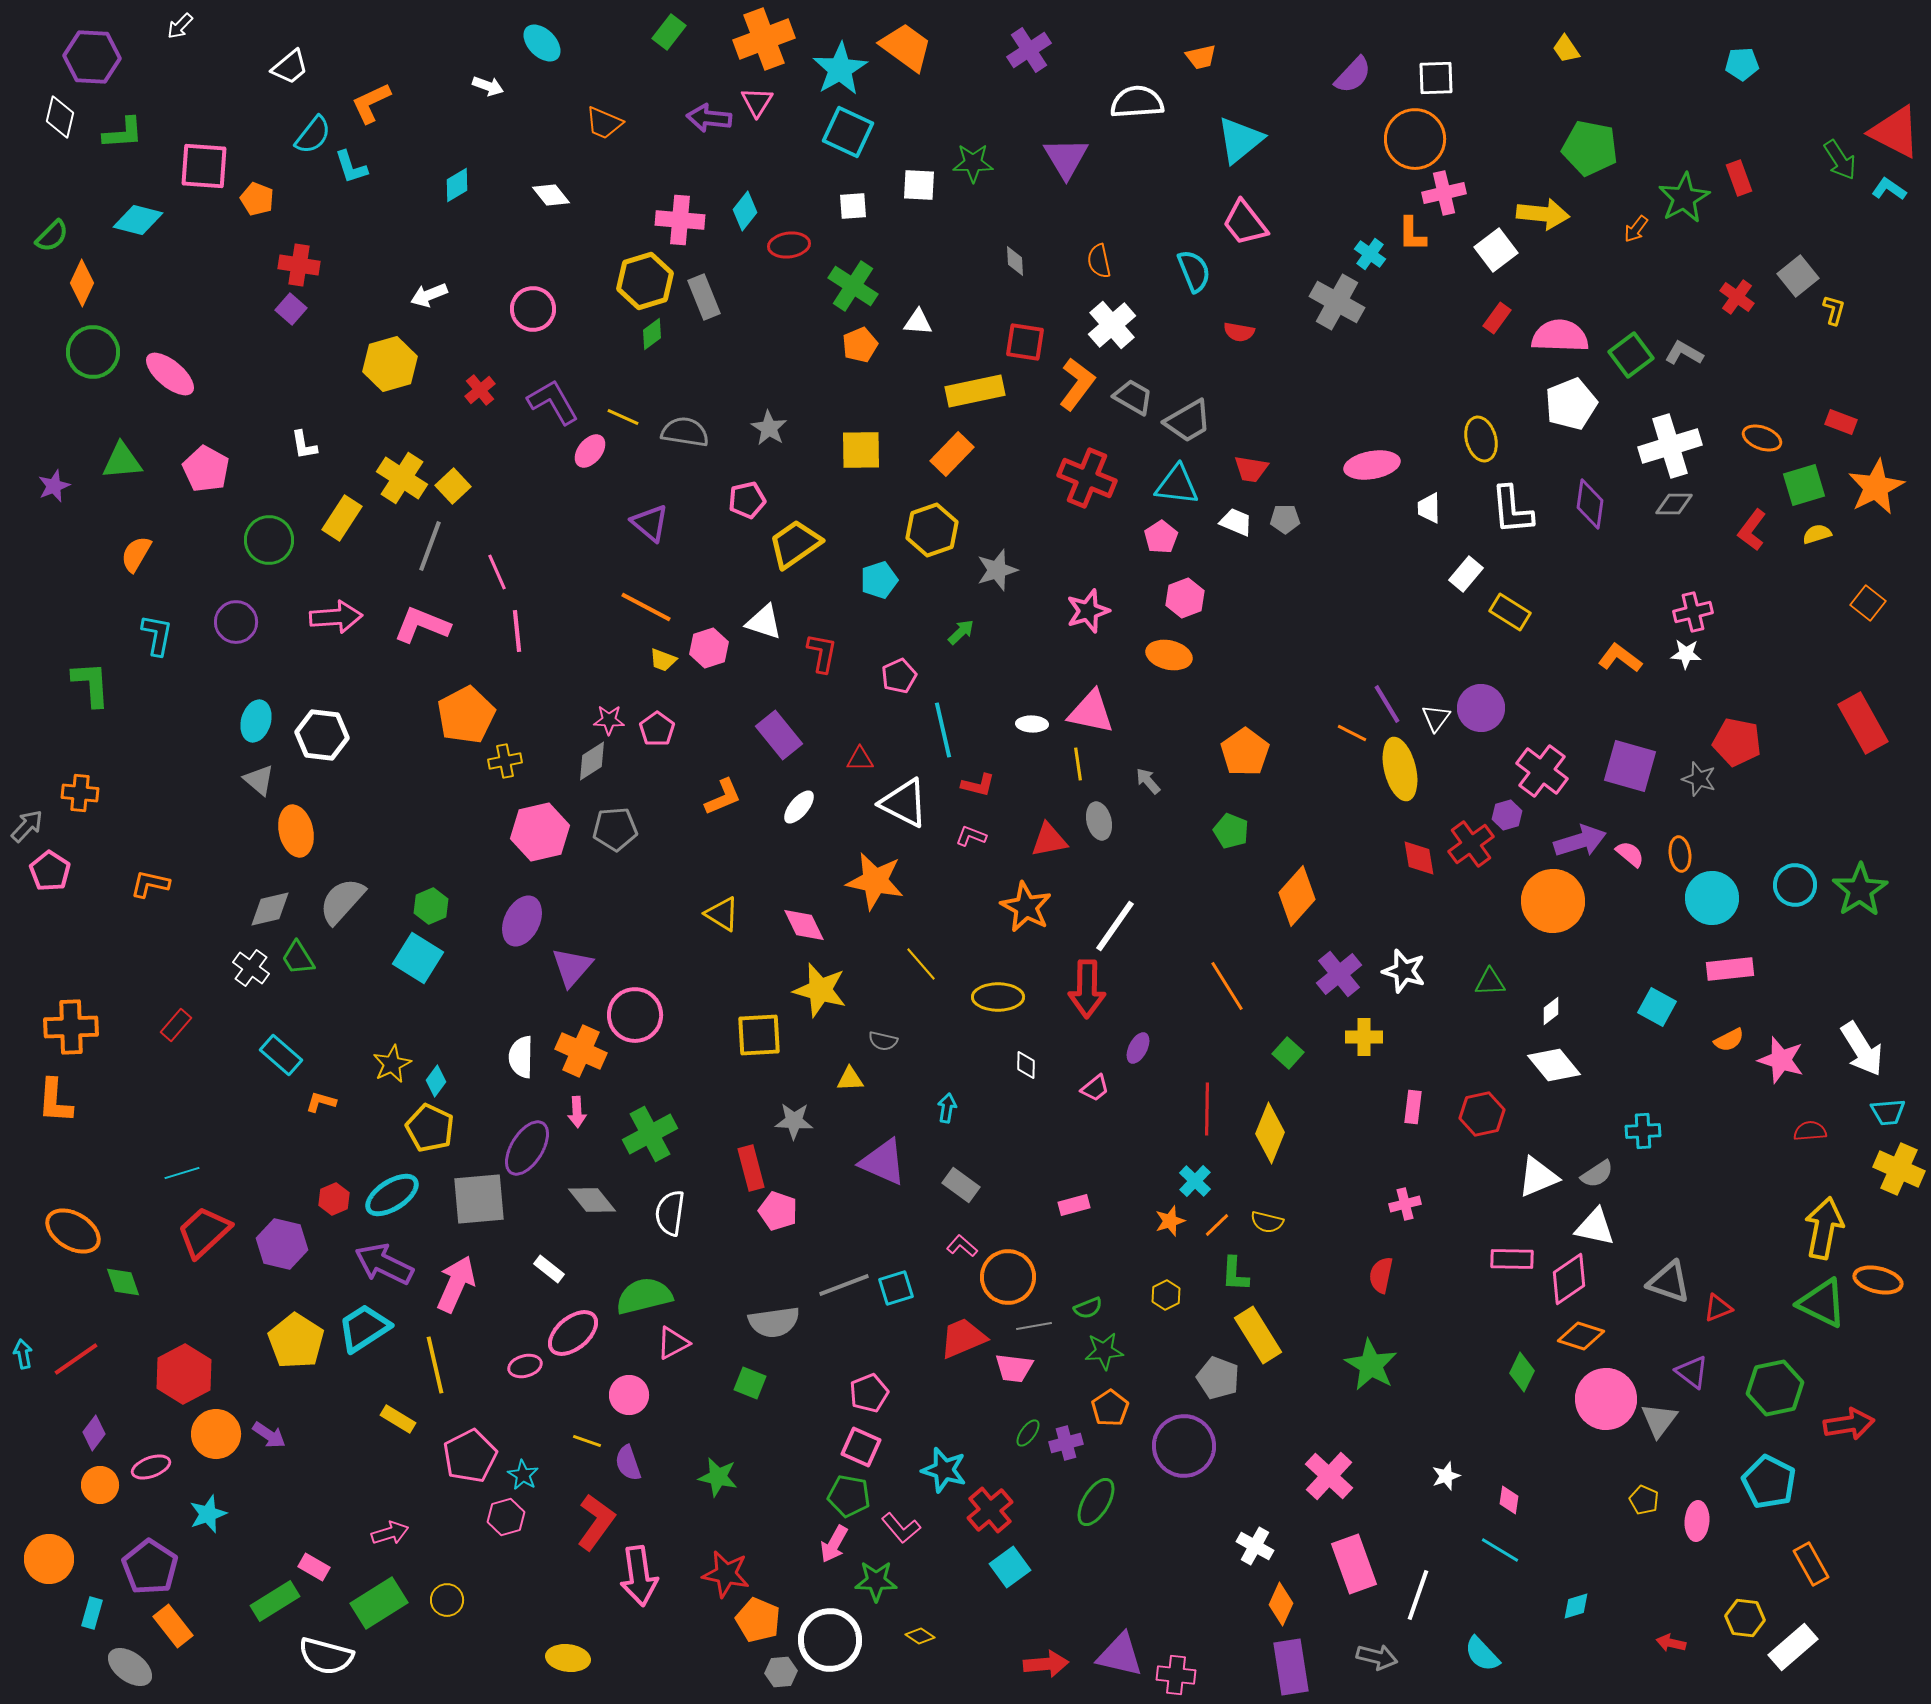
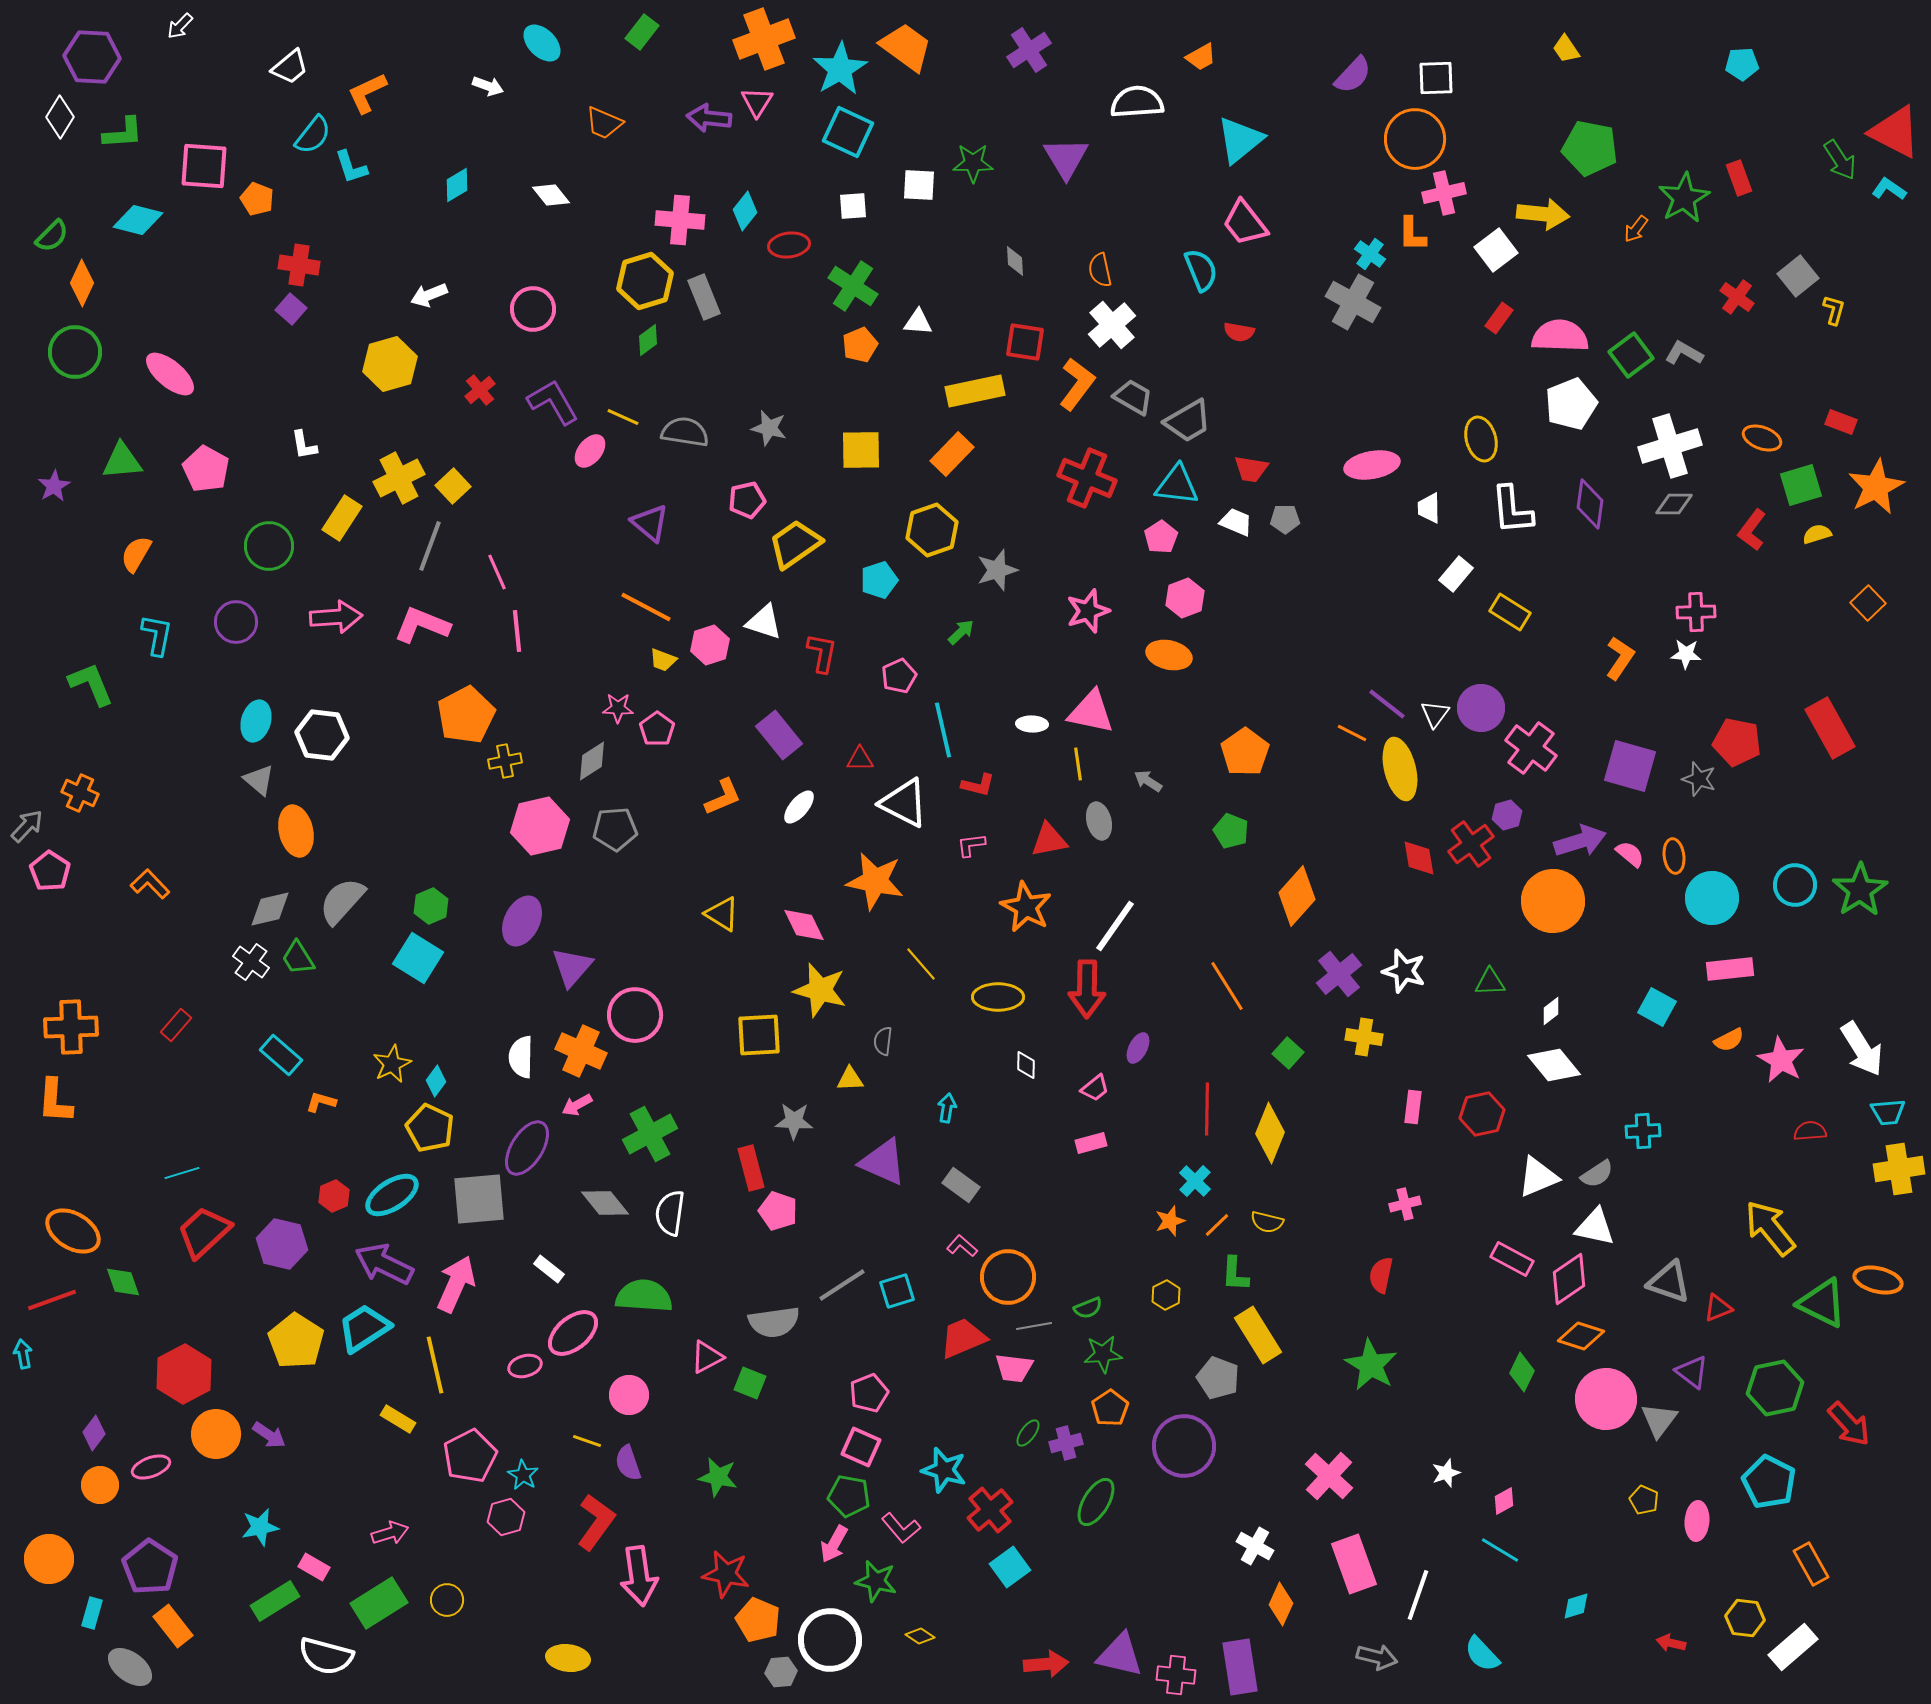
green rectangle at (669, 32): moved 27 px left
orange trapezoid at (1201, 57): rotated 16 degrees counterclockwise
orange L-shape at (371, 103): moved 4 px left, 10 px up
white diamond at (60, 117): rotated 18 degrees clockwise
orange semicircle at (1099, 261): moved 1 px right, 9 px down
cyan semicircle at (1194, 271): moved 7 px right, 1 px up
gray cross at (1337, 302): moved 16 px right
red rectangle at (1497, 318): moved 2 px right
green diamond at (652, 334): moved 4 px left, 6 px down
green circle at (93, 352): moved 18 px left
gray star at (769, 428): rotated 18 degrees counterclockwise
yellow cross at (402, 478): moved 3 px left; rotated 30 degrees clockwise
green square at (1804, 485): moved 3 px left
purple star at (54, 486): rotated 8 degrees counterclockwise
green circle at (269, 540): moved 6 px down
white rectangle at (1466, 574): moved 10 px left
orange square at (1868, 603): rotated 8 degrees clockwise
pink cross at (1693, 612): moved 3 px right; rotated 12 degrees clockwise
pink hexagon at (709, 648): moved 1 px right, 3 px up
orange L-shape at (1620, 658): rotated 87 degrees clockwise
green L-shape at (91, 684): rotated 18 degrees counterclockwise
purple line at (1387, 704): rotated 21 degrees counterclockwise
white triangle at (1436, 718): moved 1 px left, 4 px up
pink star at (609, 720): moved 9 px right, 12 px up
red rectangle at (1863, 723): moved 33 px left, 5 px down
pink cross at (1542, 771): moved 11 px left, 23 px up
gray arrow at (1148, 781): rotated 16 degrees counterclockwise
orange cross at (80, 793): rotated 18 degrees clockwise
pink hexagon at (540, 832): moved 6 px up
pink L-shape at (971, 836): moved 9 px down; rotated 28 degrees counterclockwise
orange ellipse at (1680, 854): moved 6 px left, 2 px down
orange L-shape at (150, 884): rotated 33 degrees clockwise
white cross at (251, 968): moved 6 px up
yellow cross at (1364, 1037): rotated 9 degrees clockwise
gray semicircle at (883, 1041): rotated 84 degrees clockwise
pink star at (1781, 1060): rotated 12 degrees clockwise
pink arrow at (577, 1112): moved 7 px up; rotated 64 degrees clockwise
yellow cross at (1899, 1169): rotated 33 degrees counterclockwise
red hexagon at (334, 1199): moved 3 px up
gray diamond at (592, 1200): moved 13 px right, 3 px down
pink rectangle at (1074, 1205): moved 17 px right, 62 px up
yellow arrow at (1824, 1228): moved 54 px left; rotated 50 degrees counterclockwise
pink rectangle at (1512, 1259): rotated 27 degrees clockwise
gray line at (844, 1285): moved 2 px left; rotated 12 degrees counterclockwise
cyan square at (896, 1288): moved 1 px right, 3 px down
green semicircle at (644, 1296): rotated 18 degrees clockwise
pink triangle at (673, 1343): moved 34 px right, 14 px down
green star at (1104, 1351): moved 1 px left, 3 px down
red line at (76, 1359): moved 24 px left, 59 px up; rotated 15 degrees clockwise
red arrow at (1849, 1424): rotated 57 degrees clockwise
white star at (1446, 1476): moved 3 px up
pink diamond at (1509, 1500): moved 5 px left, 1 px down; rotated 52 degrees clockwise
cyan star at (208, 1514): moved 52 px right, 13 px down; rotated 9 degrees clockwise
green star at (876, 1581): rotated 12 degrees clockwise
purple rectangle at (1291, 1667): moved 51 px left
